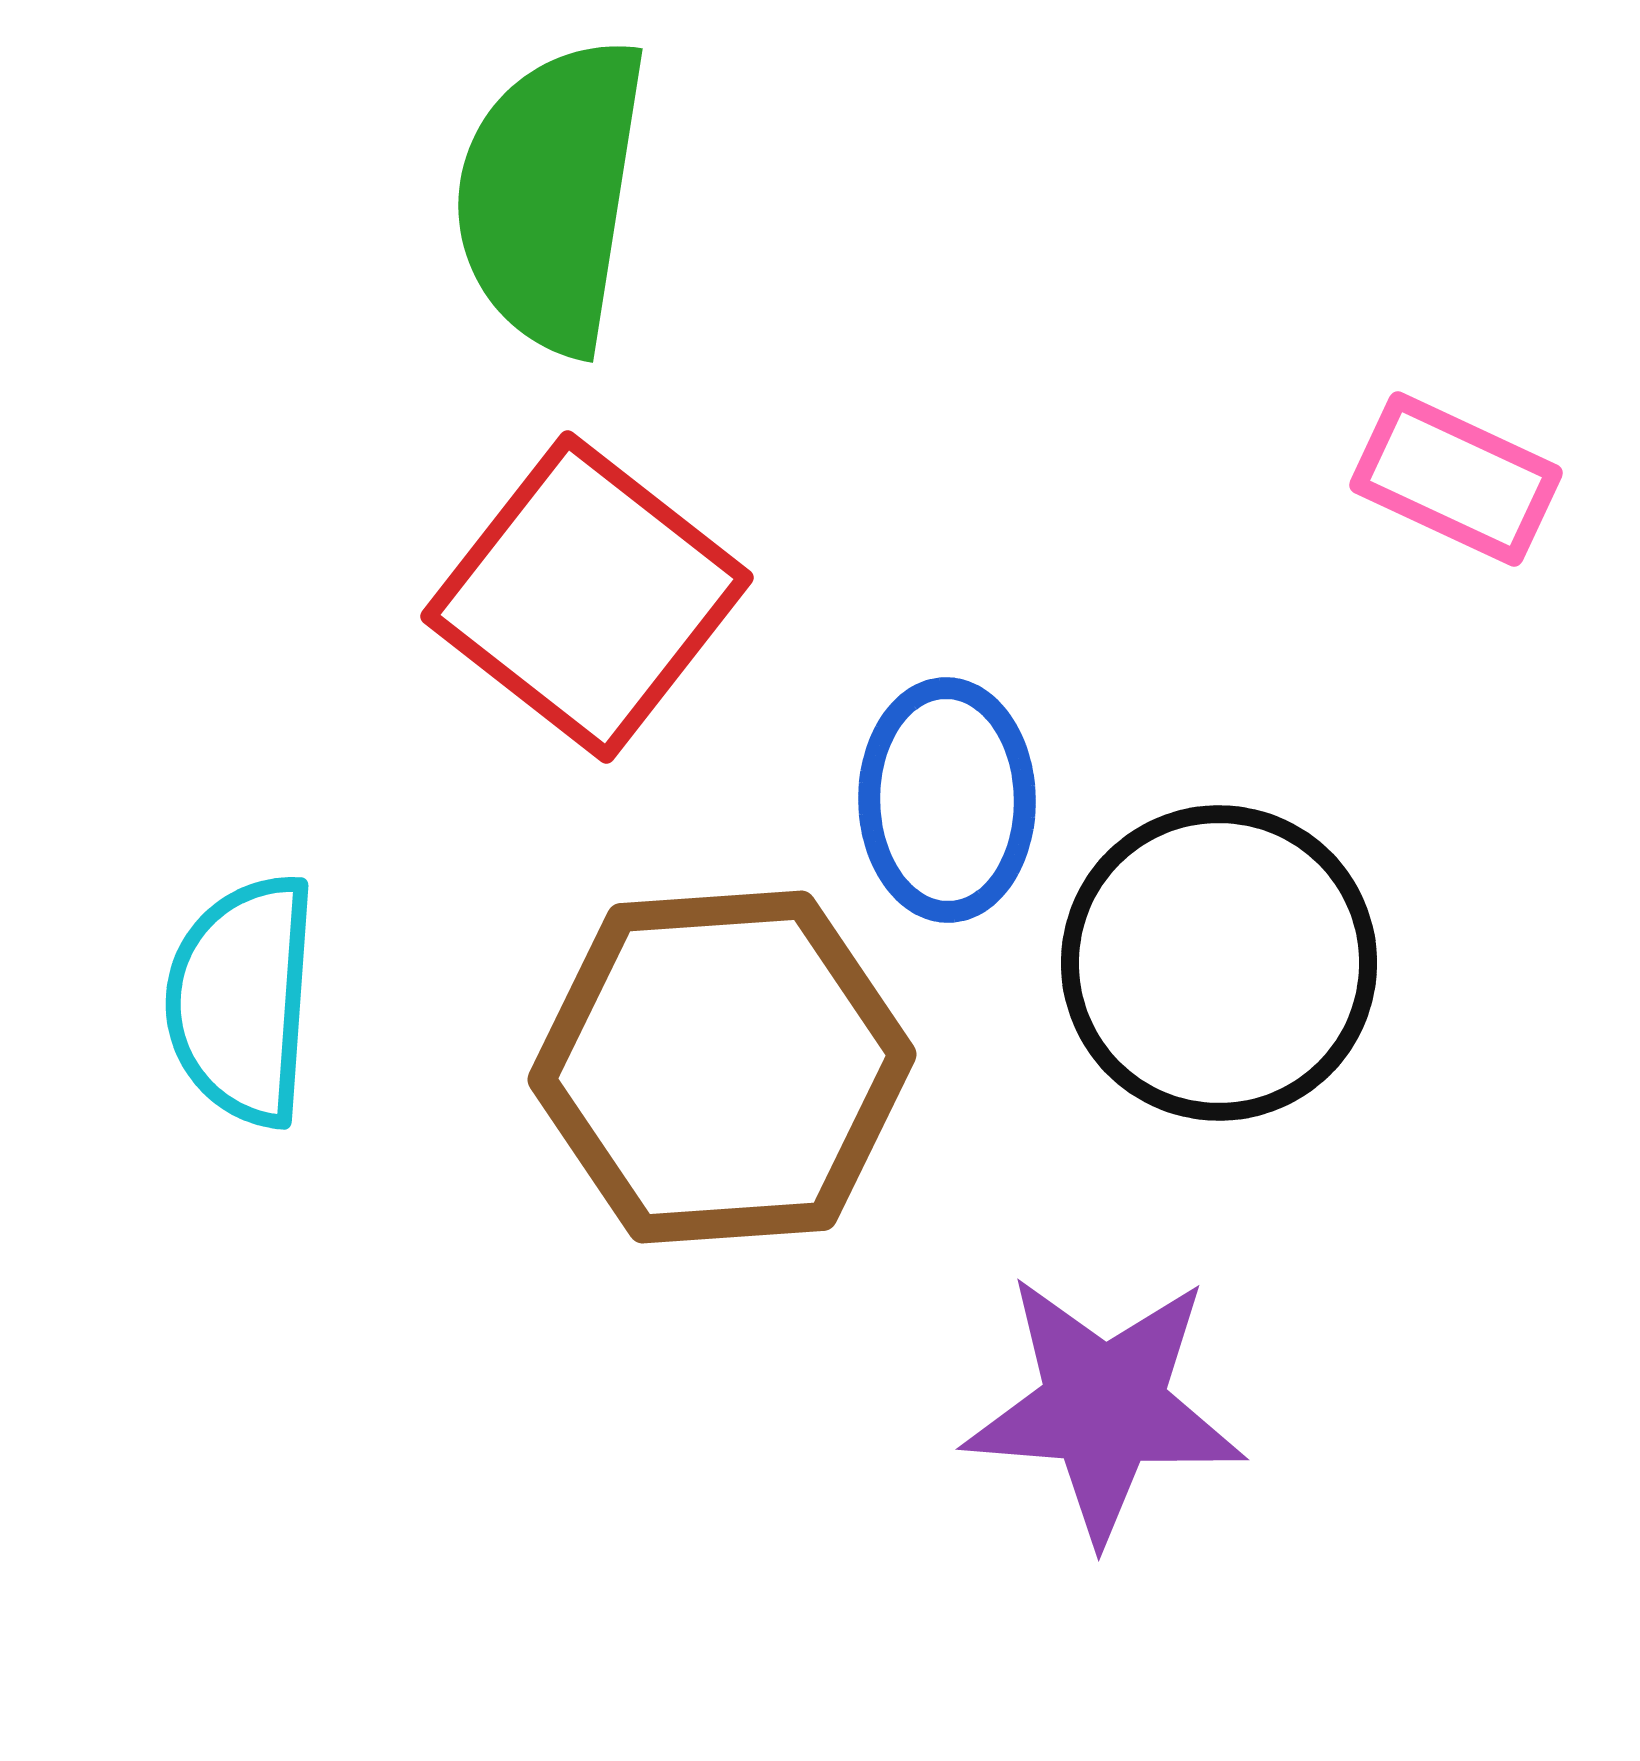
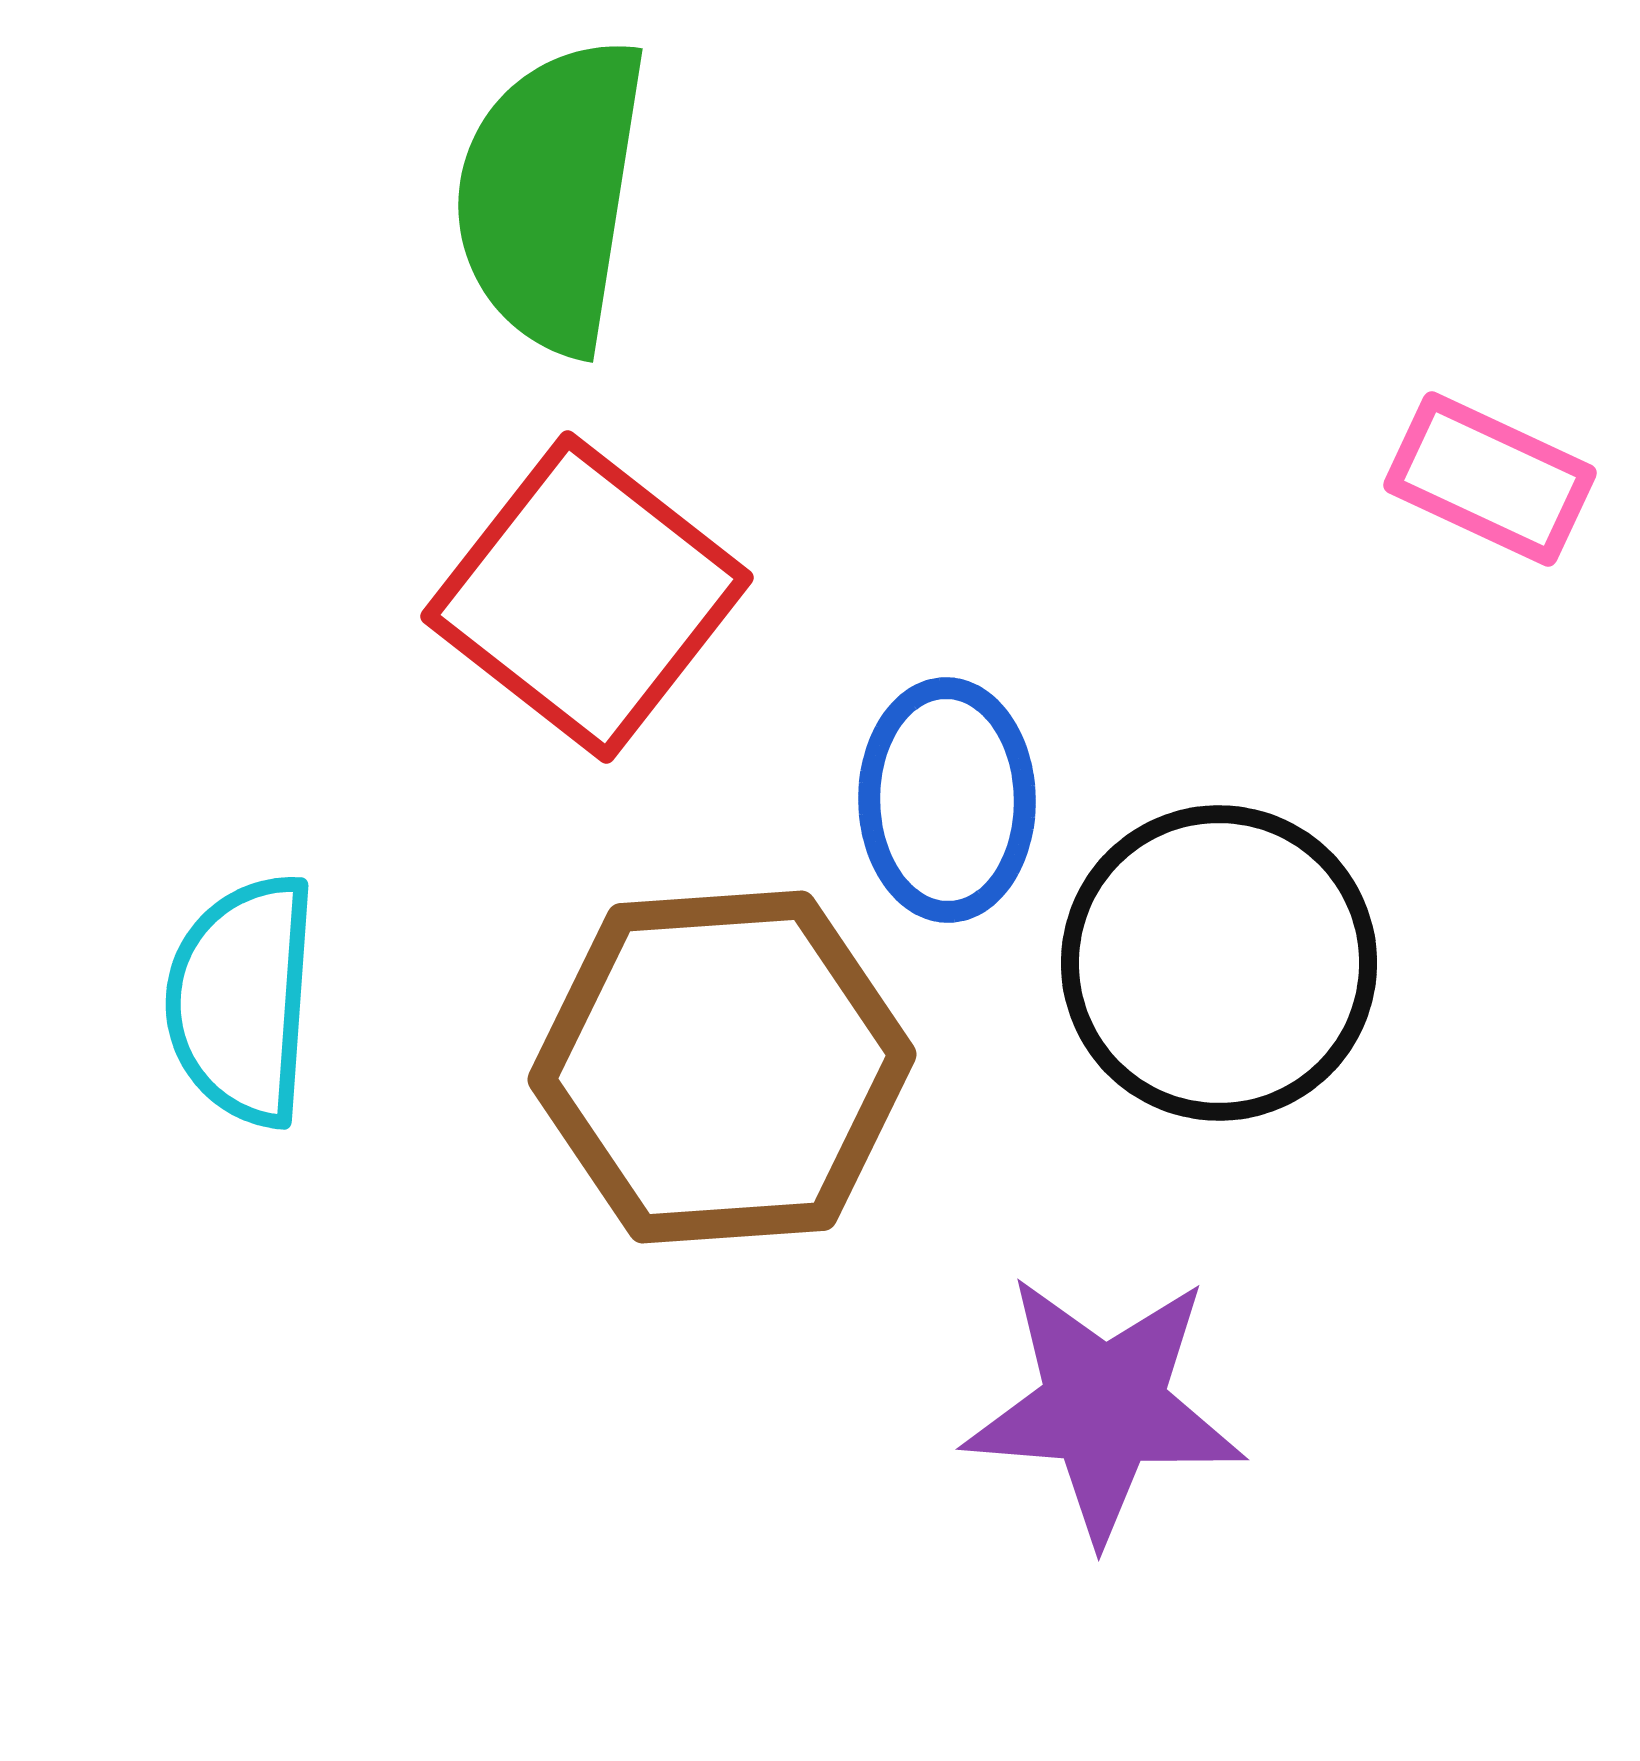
pink rectangle: moved 34 px right
